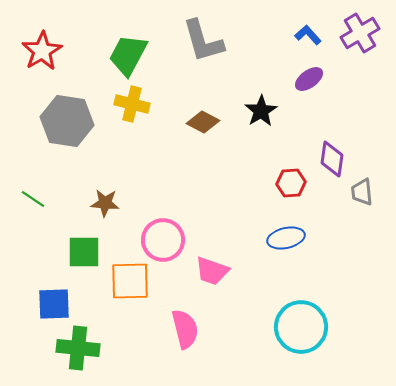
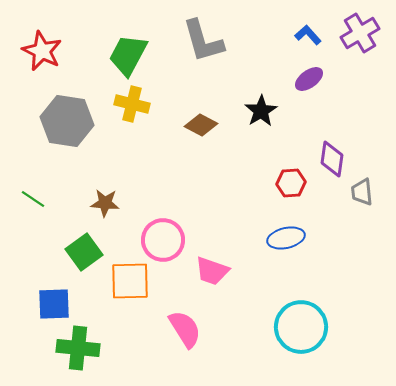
red star: rotated 15 degrees counterclockwise
brown diamond: moved 2 px left, 3 px down
green square: rotated 36 degrees counterclockwise
pink semicircle: rotated 18 degrees counterclockwise
